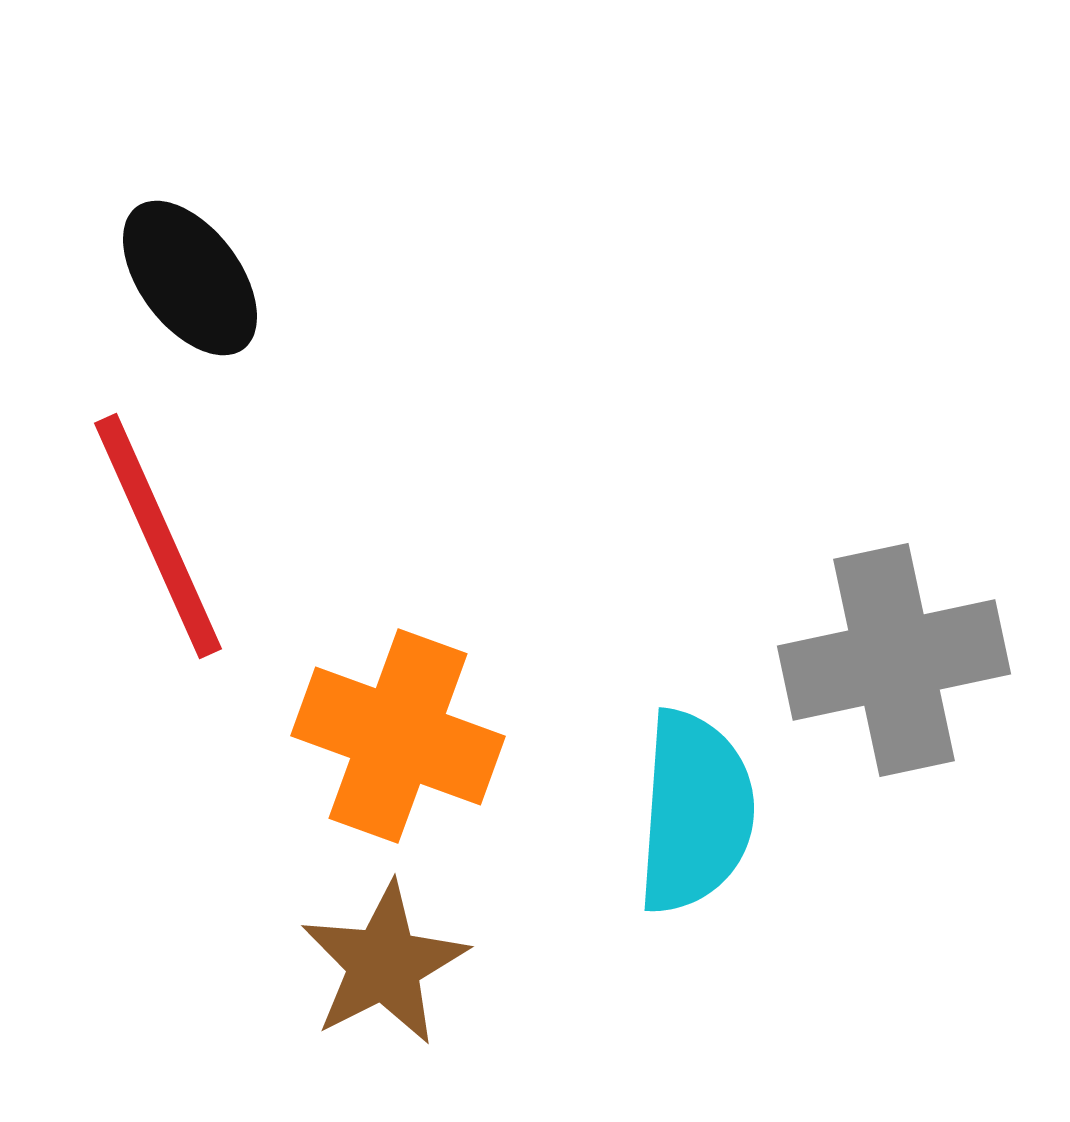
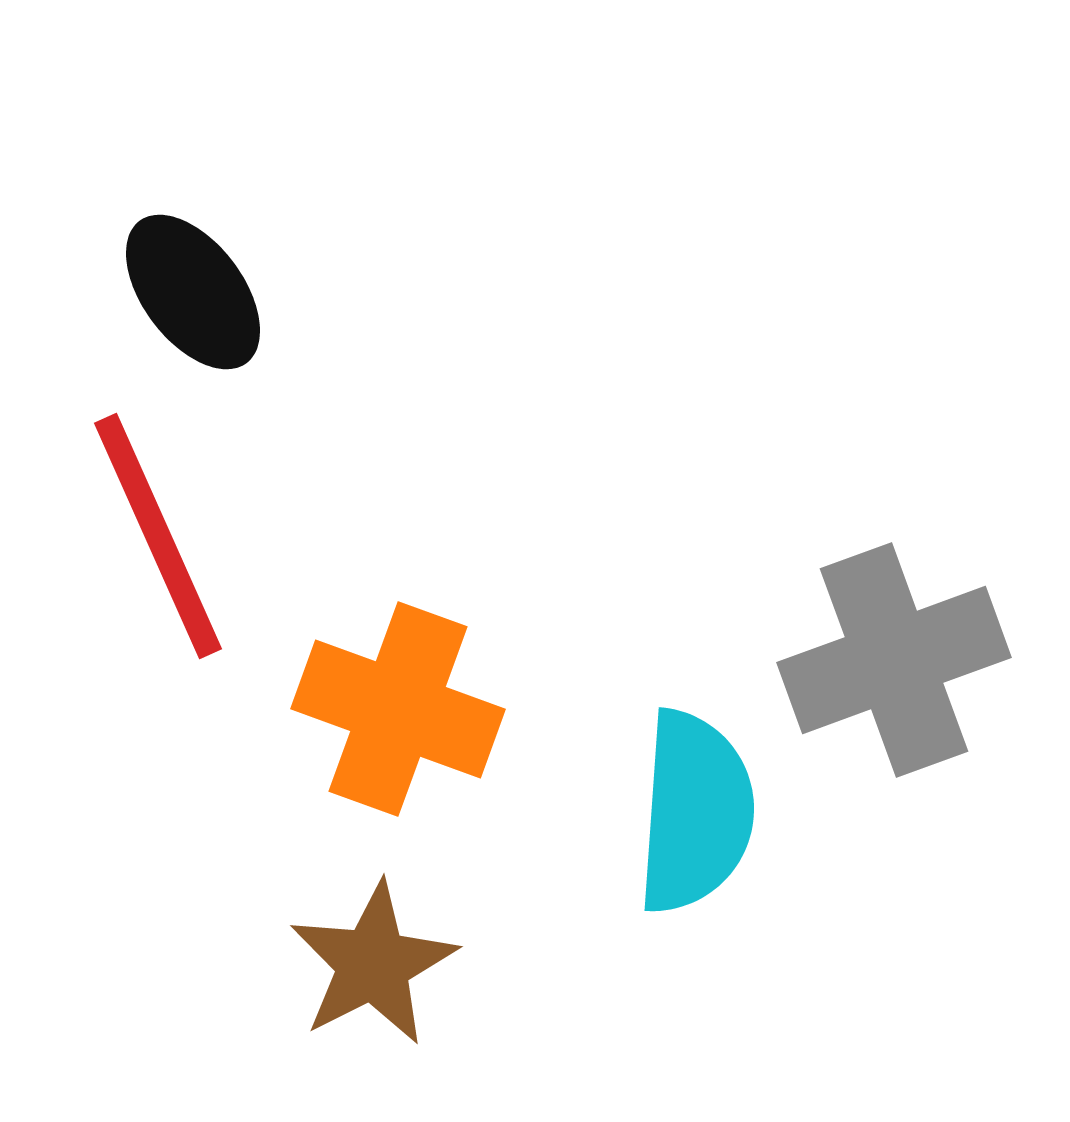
black ellipse: moved 3 px right, 14 px down
gray cross: rotated 8 degrees counterclockwise
orange cross: moved 27 px up
brown star: moved 11 px left
